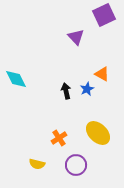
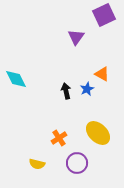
purple triangle: rotated 18 degrees clockwise
purple circle: moved 1 px right, 2 px up
